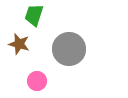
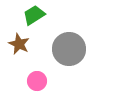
green trapezoid: rotated 40 degrees clockwise
brown star: rotated 10 degrees clockwise
